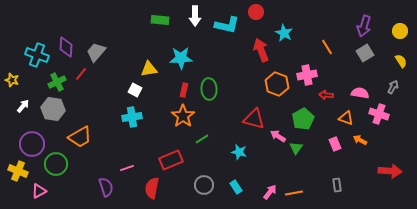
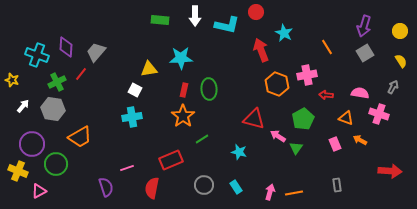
pink arrow at (270, 192): rotated 21 degrees counterclockwise
